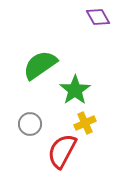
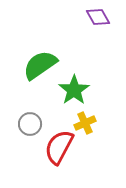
green star: moved 1 px left
red semicircle: moved 3 px left, 4 px up
